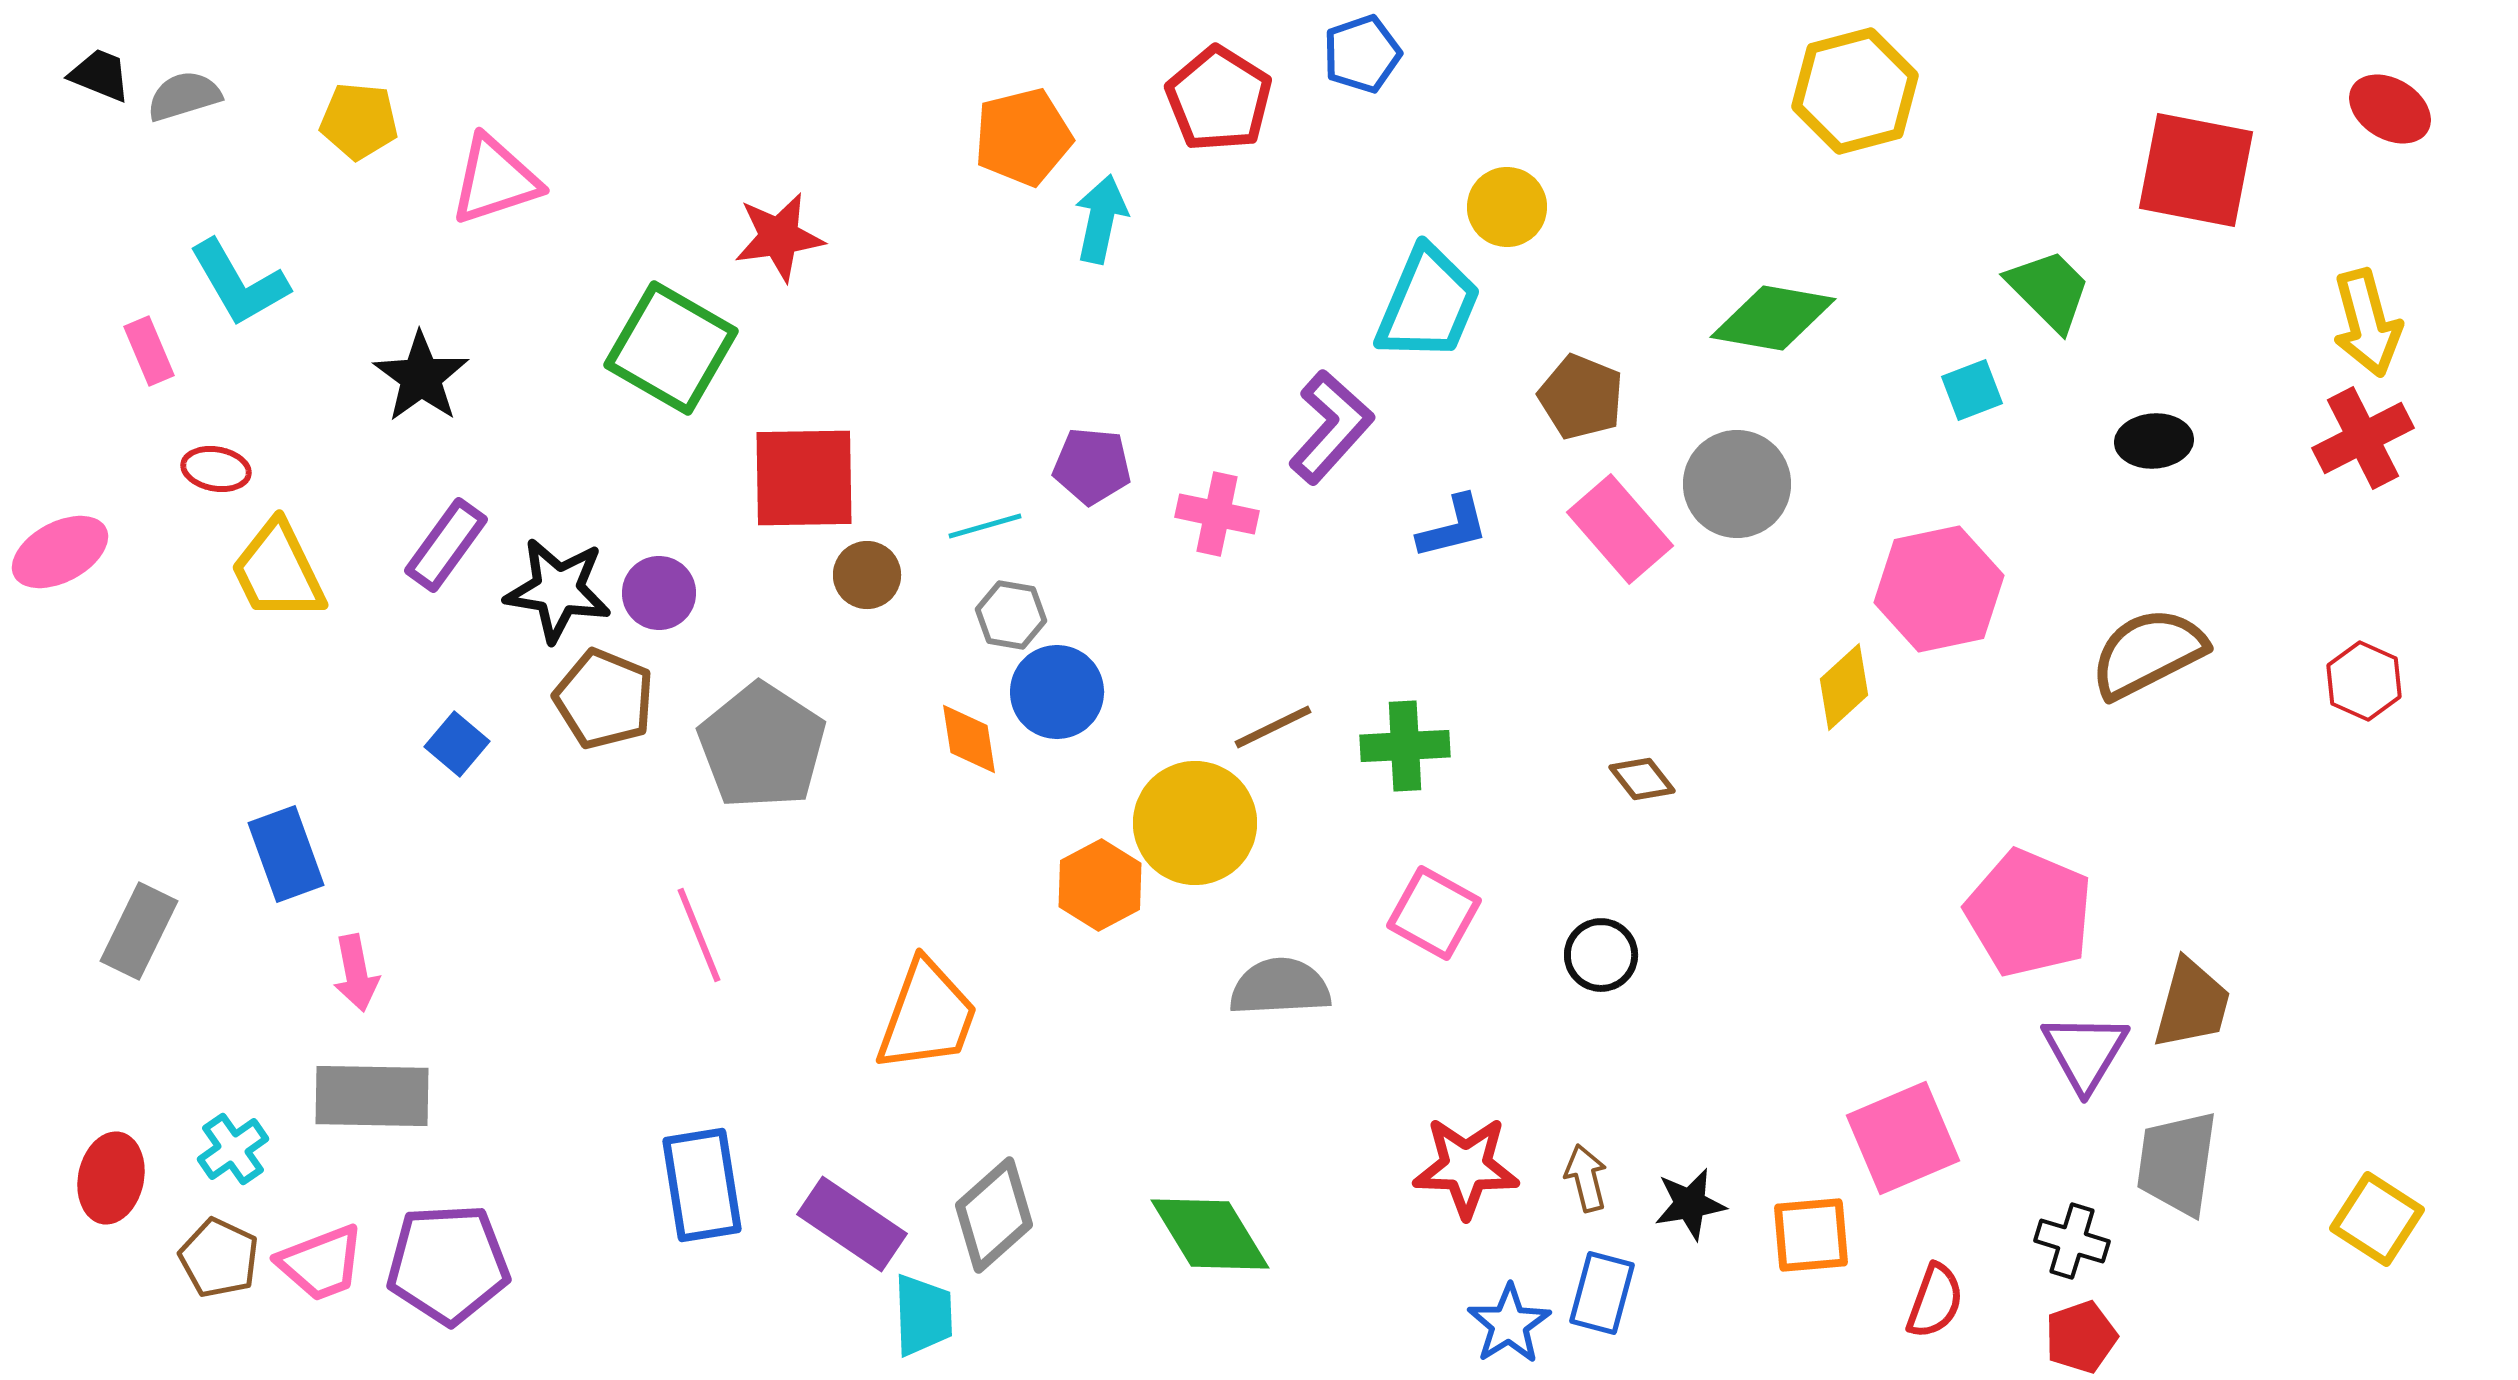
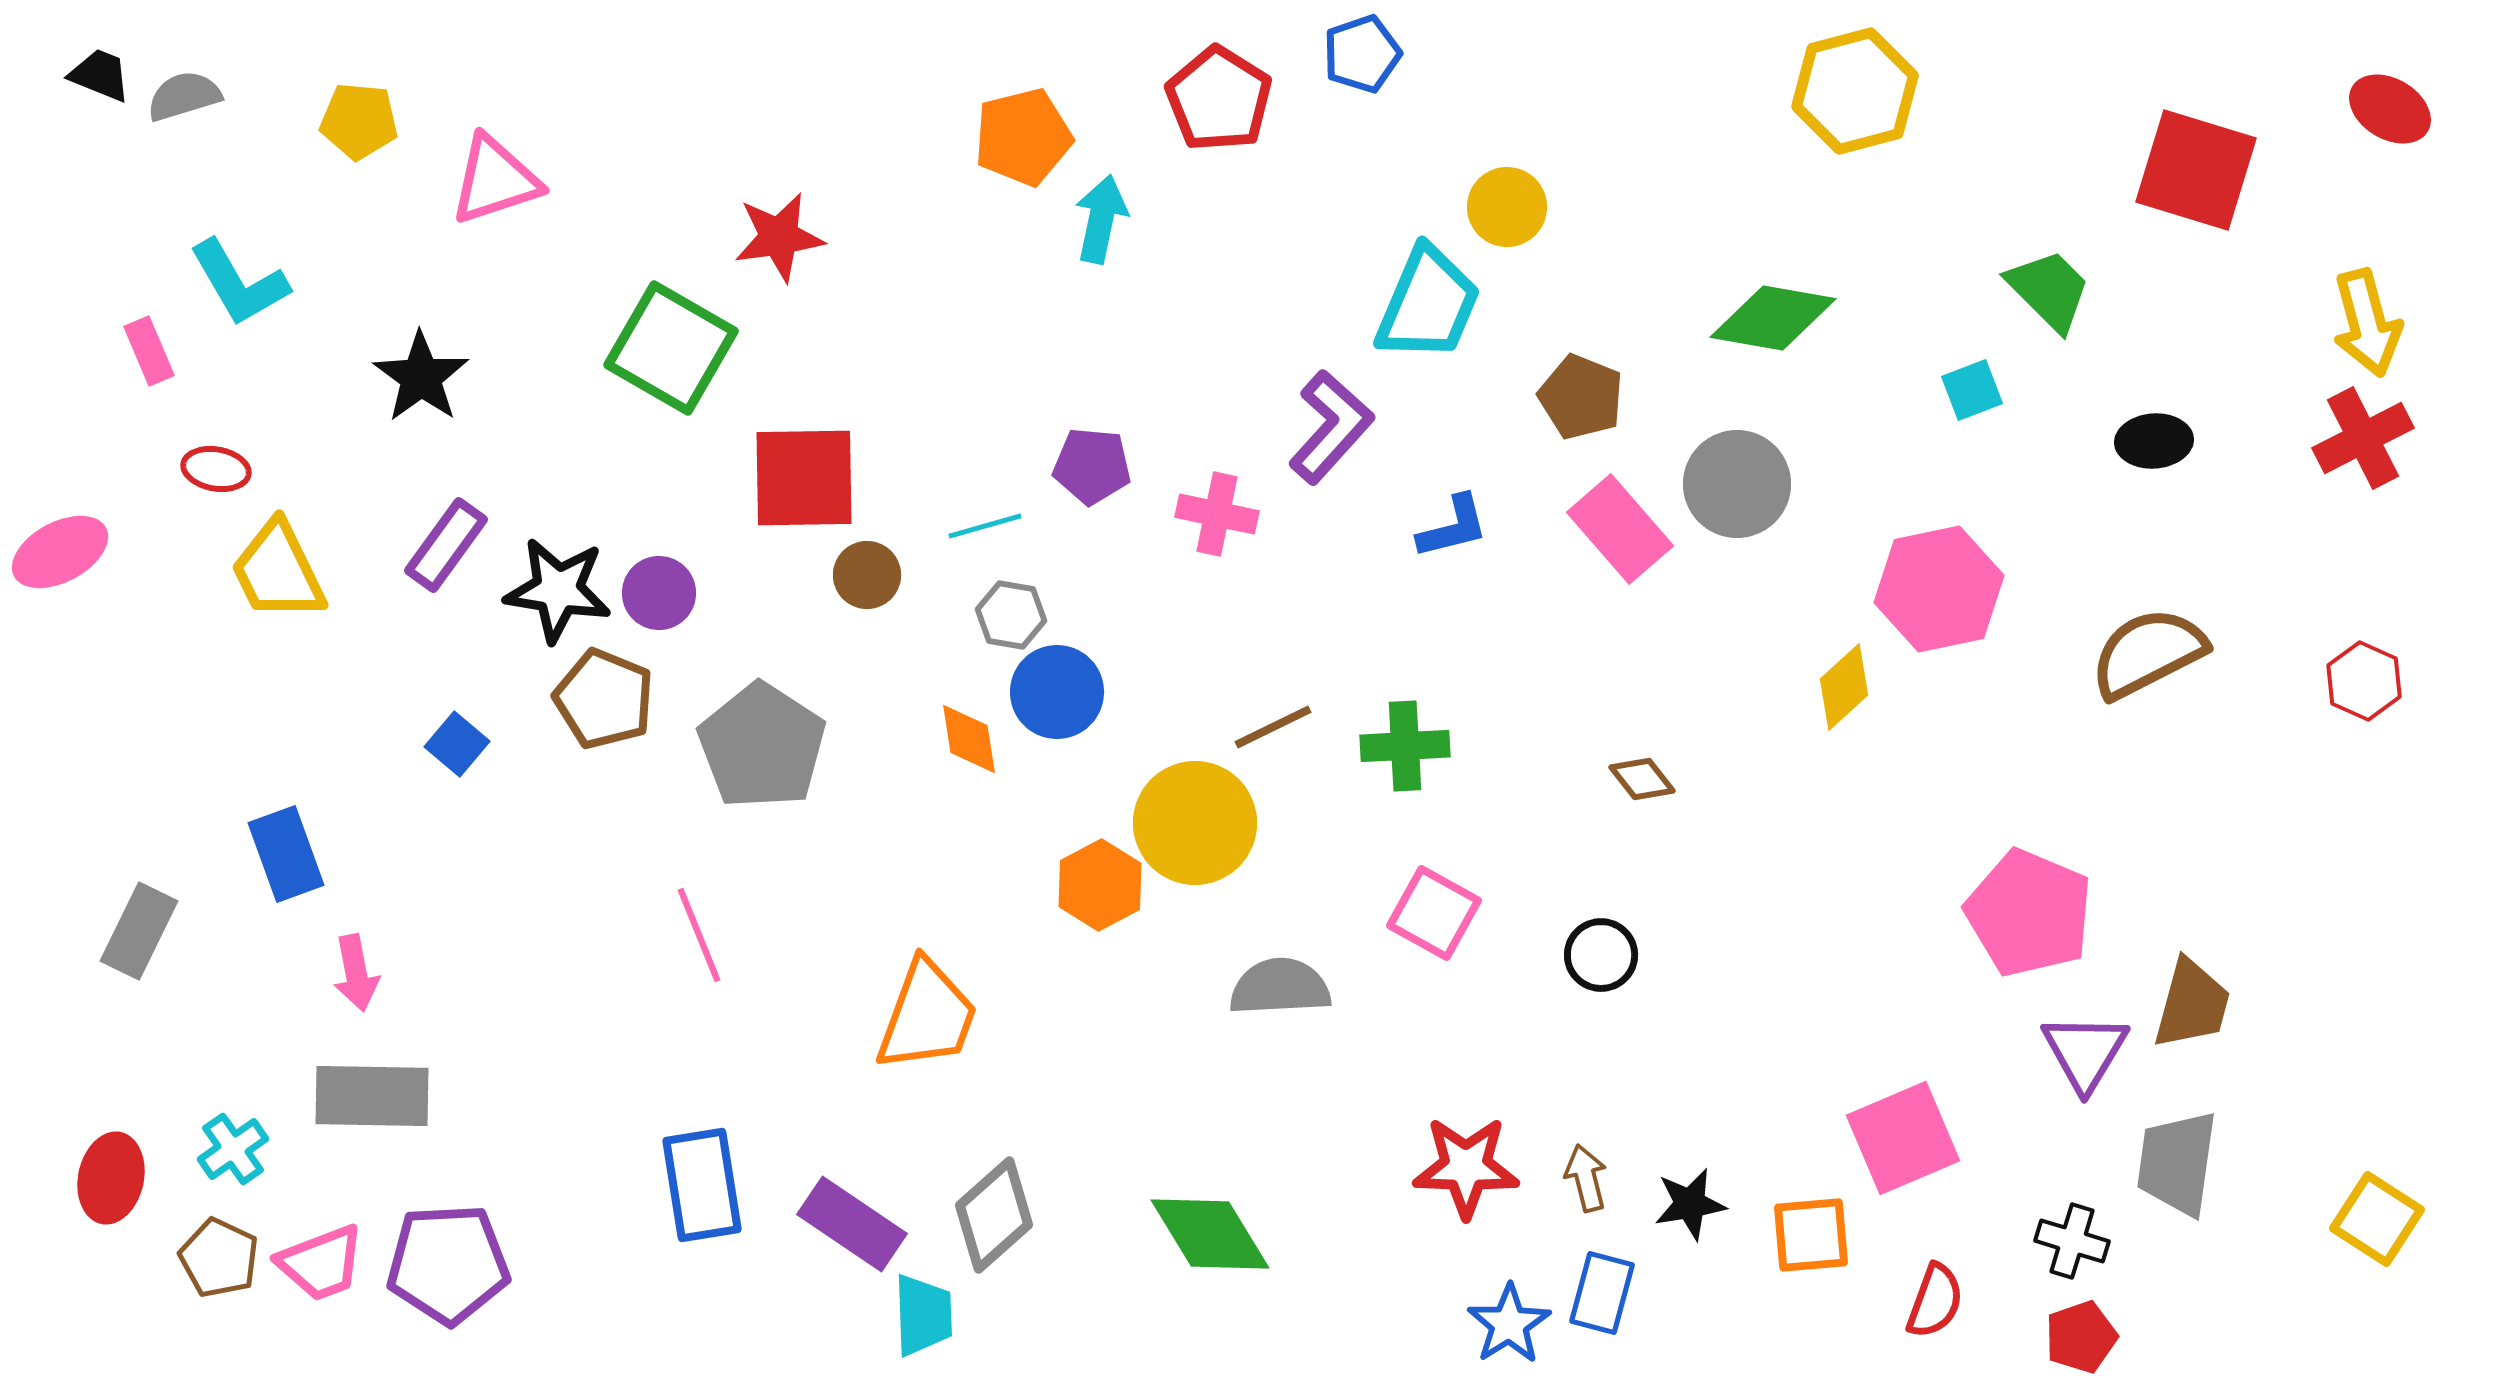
red square at (2196, 170): rotated 6 degrees clockwise
